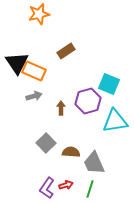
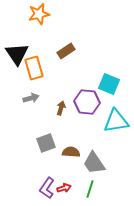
black triangle: moved 9 px up
orange rectangle: moved 3 px up; rotated 50 degrees clockwise
gray arrow: moved 3 px left, 2 px down
purple hexagon: moved 1 px left, 1 px down; rotated 20 degrees clockwise
brown arrow: rotated 16 degrees clockwise
cyan triangle: moved 1 px right
gray square: rotated 24 degrees clockwise
gray trapezoid: rotated 10 degrees counterclockwise
red arrow: moved 2 px left, 3 px down
